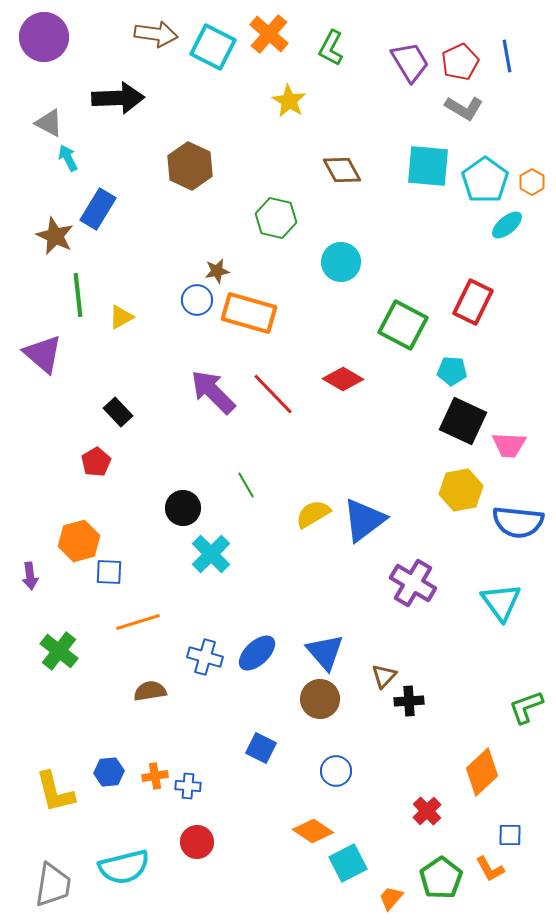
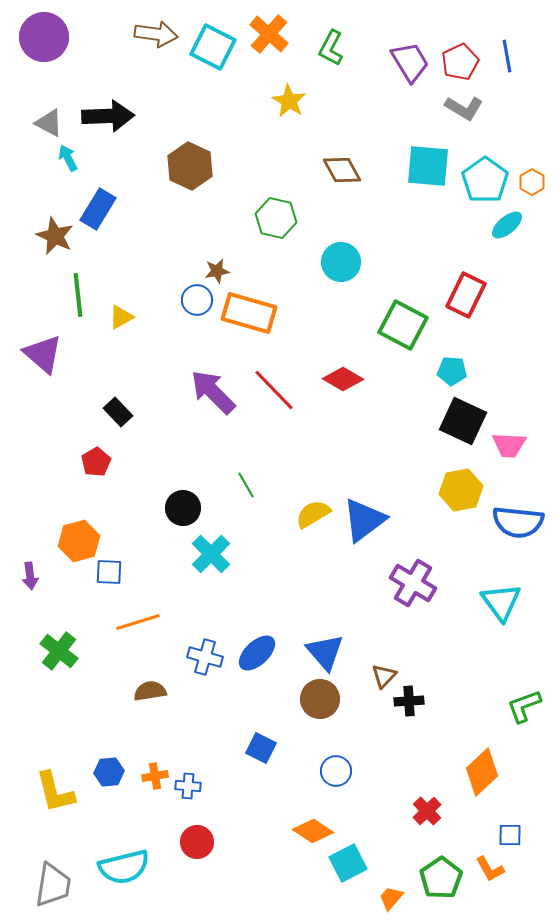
black arrow at (118, 98): moved 10 px left, 18 px down
red rectangle at (473, 302): moved 7 px left, 7 px up
red line at (273, 394): moved 1 px right, 4 px up
green L-shape at (526, 707): moved 2 px left, 1 px up
